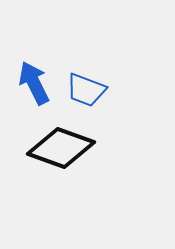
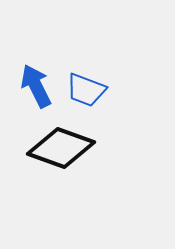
blue arrow: moved 2 px right, 3 px down
